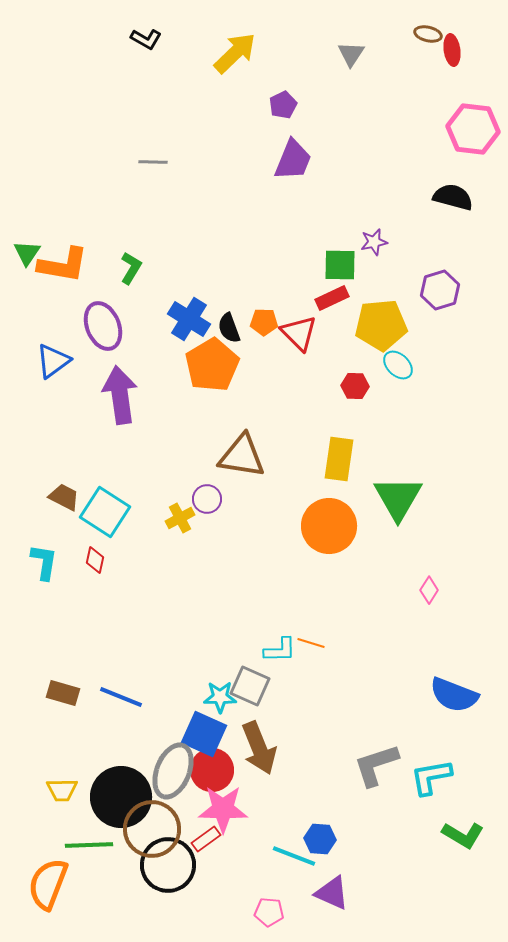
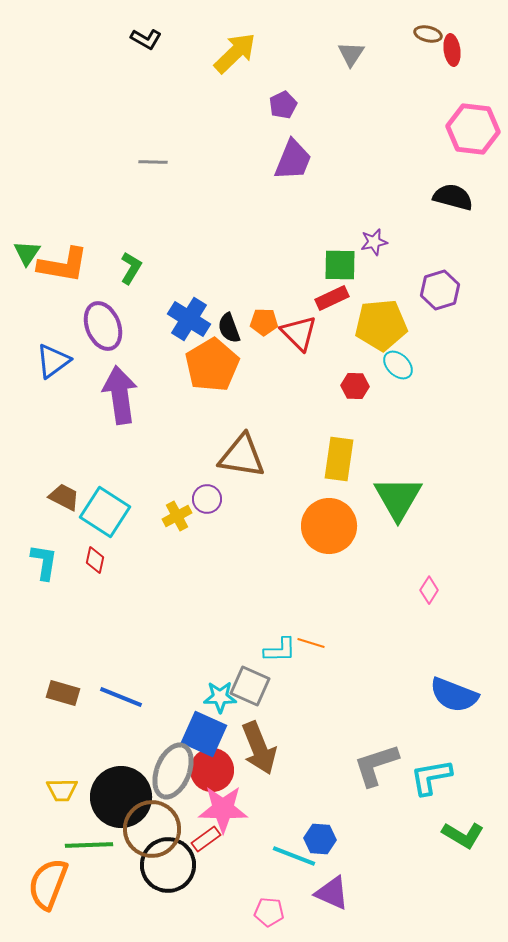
yellow cross at (180, 518): moved 3 px left, 2 px up
